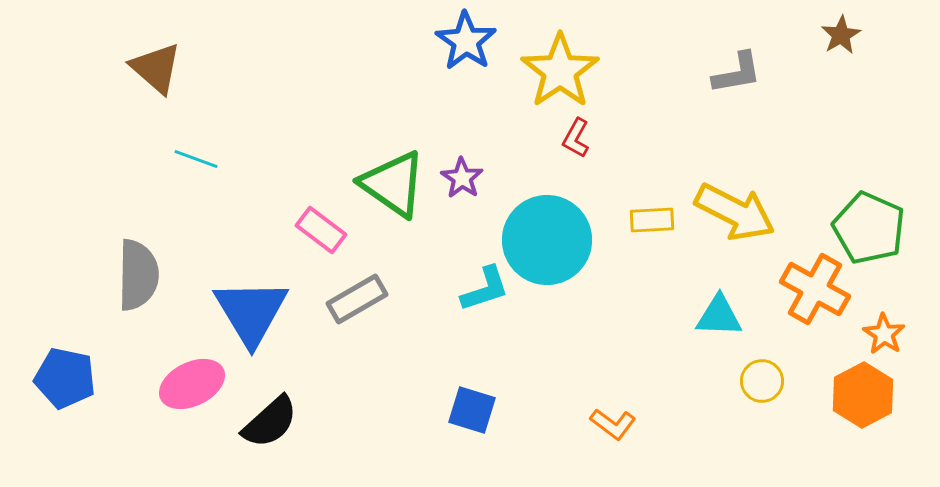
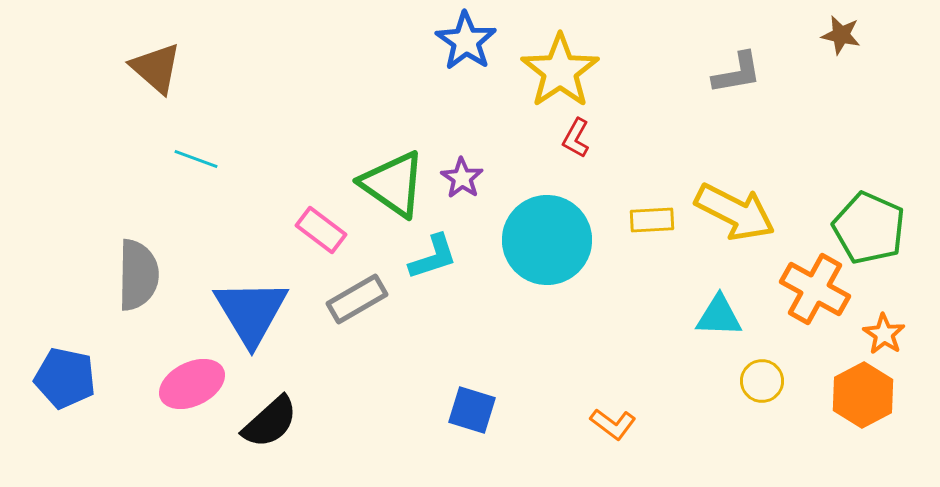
brown star: rotated 30 degrees counterclockwise
cyan L-shape: moved 52 px left, 32 px up
